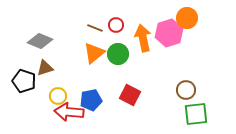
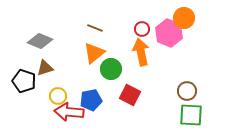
orange circle: moved 3 px left
red circle: moved 26 px right, 4 px down
pink hexagon: rotated 20 degrees counterclockwise
orange arrow: moved 2 px left, 14 px down
green circle: moved 7 px left, 15 px down
brown circle: moved 1 px right, 1 px down
green square: moved 5 px left, 1 px down; rotated 10 degrees clockwise
